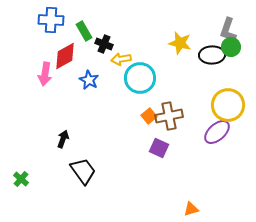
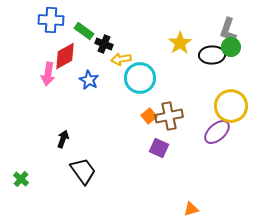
green rectangle: rotated 24 degrees counterclockwise
yellow star: rotated 25 degrees clockwise
pink arrow: moved 3 px right
yellow circle: moved 3 px right, 1 px down
